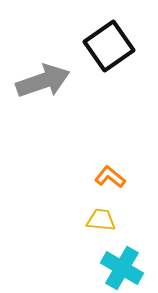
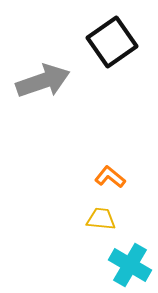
black square: moved 3 px right, 4 px up
yellow trapezoid: moved 1 px up
cyan cross: moved 8 px right, 3 px up
